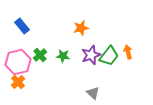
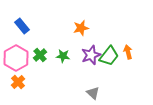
pink hexagon: moved 2 px left, 4 px up; rotated 15 degrees counterclockwise
